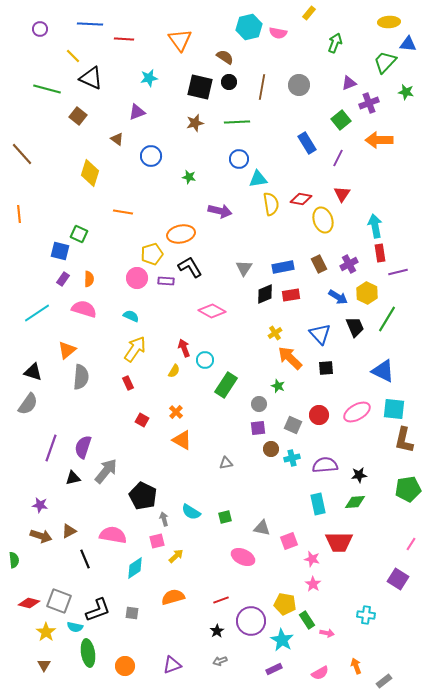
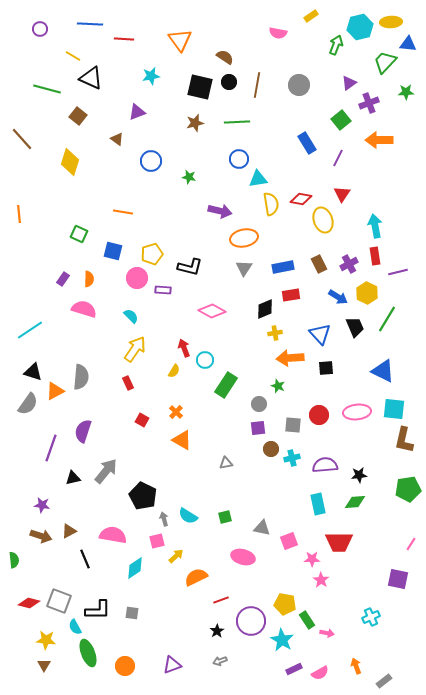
yellow rectangle at (309, 13): moved 2 px right, 3 px down; rotated 16 degrees clockwise
yellow ellipse at (389, 22): moved 2 px right
cyan hexagon at (249, 27): moved 111 px right
green arrow at (335, 43): moved 1 px right, 2 px down
yellow line at (73, 56): rotated 14 degrees counterclockwise
cyan star at (149, 78): moved 2 px right, 2 px up
purple triangle at (349, 83): rotated 14 degrees counterclockwise
brown line at (262, 87): moved 5 px left, 2 px up
green star at (406, 92): rotated 14 degrees counterclockwise
brown line at (22, 154): moved 15 px up
blue circle at (151, 156): moved 5 px down
yellow diamond at (90, 173): moved 20 px left, 11 px up
orange ellipse at (181, 234): moved 63 px right, 4 px down
blue square at (60, 251): moved 53 px right
red rectangle at (380, 253): moved 5 px left, 3 px down
black L-shape at (190, 267): rotated 135 degrees clockwise
purple rectangle at (166, 281): moved 3 px left, 9 px down
black diamond at (265, 294): moved 15 px down
cyan line at (37, 313): moved 7 px left, 17 px down
cyan semicircle at (131, 316): rotated 21 degrees clockwise
yellow cross at (275, 333): rotated 24 degrees clockwise
orange triangle at (67, 350): moved 12 px left, 41 px down; rotated 12 degrees clockwise
orange arrow at (290, 358): rotated 48 degrees counterclockwise
pink ellipse at (357, 412): rotated 24 degrees clockwise
gray square at (293, 425): rotated 18 degrees counterclockwise
purple semicircle at (83, 447): moved 16 px up
purple star at (40, 505): moved 2 px right
cyan semicircle at (191, 512): moved 3 px left, 4 px down
pink ellipse at (243, 557): rotated 10 degrees counterclockwise
pink star at (312, 559): rotated 14 degrees counterclockwise
purple square at (398, 579): rotated 20 degrees counterclockwise
pink star at (313, 584): moved 8 px right, 4 px up
orange semicircle at (173, 597): moved 23 px right, 20 px up; rotated 10 degrees counterclockwise
black L-shape at (98, 610): rotated 20 degrees clockwise
cyan cross at (366, 615): moved 5 px right, 2 px down; rotated 30 degrees counterclockwise
cyan semicircle at (75, 627): rotated 49 degrees clockwise
yellow star at (46, 632): moved 8 px down; rotated 30 degrees counterclockwise
green ellipse at (88, 653): rotated 12 degrees counterclockwise
purple rectangle at (274, 669): moved 20 px right
